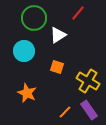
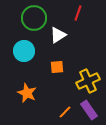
red line: rotated 21 degrees counterclockwise
orange square: rotated 24 degrees counterclockwise
yellow cross: rotated 35 degrees clockwise
